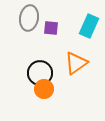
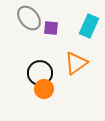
gray ellipse: rotated 50 degrees counterclockwise
